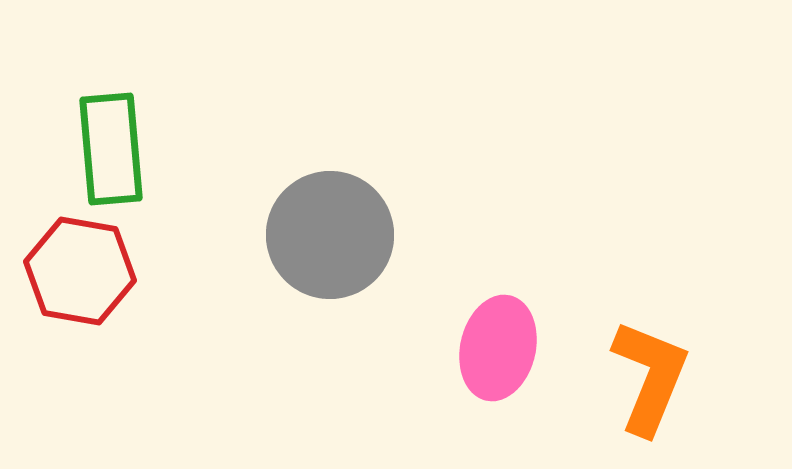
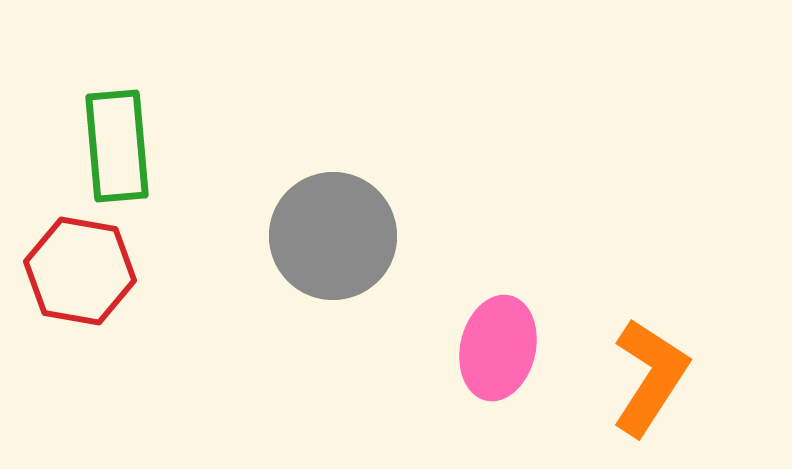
green rectangle: moved 6 px right, 3 px up
gray circle: moved 3 px right, 1 px down
orange L-shape: rotated 11 degrees clockwise
